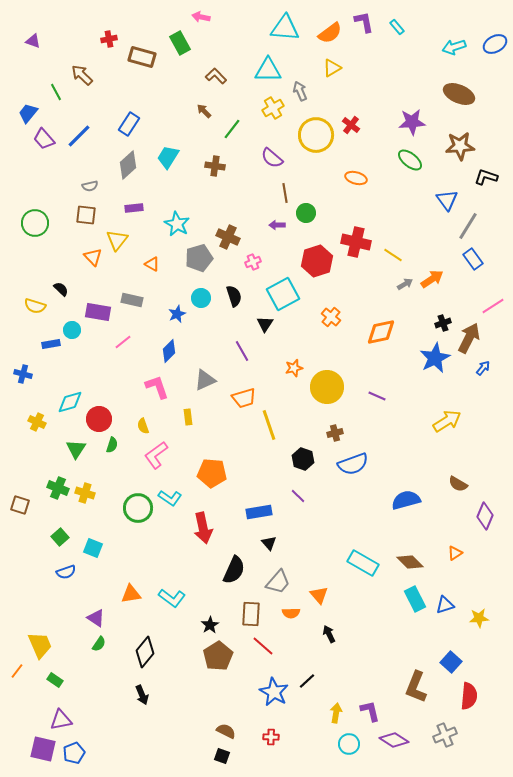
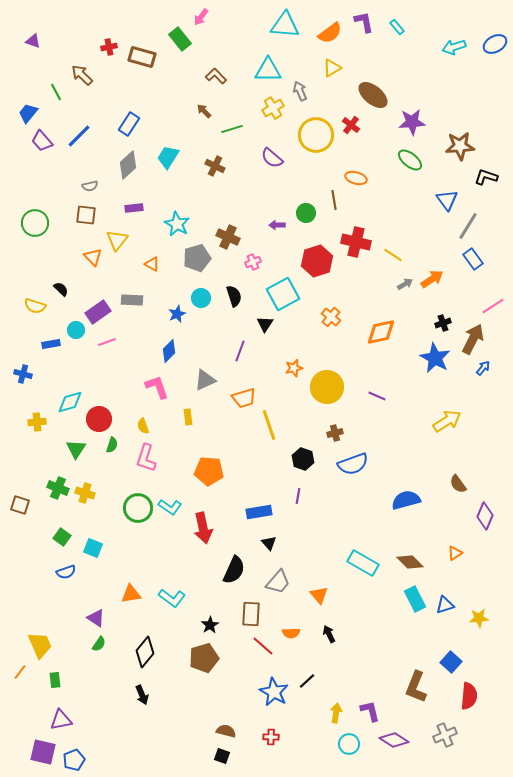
pink arrow at (201, 17): rotated 66 degrees counterclockwise
cyan triangle at (285, 28): moved 3 px up
red cross at (109, 39): moved 8 px down
green rectangle at (180, 43): moved 4 px up; rotated 10 degrees counterclockwise
brown ellipse at (459, 94): moved 86 px left, 1 px down; rotated 16 degrees clockwise
green line at (232, 129): rotated 35 degrees clockwise
purple trapezoid at (44, 139): moved 2 px left, 2 px down
brown cross at (215, 166): rotated 18 degrees clockwise
brown line at (285, 193): moved 49 px right, 7 px down
gray pentagon at (199, 258): moved 2 px left
gray rectangle at (132, 300): rotated 10 degrees counterclockwise
purple rectangle at (98, 312): rotated 45 degrees counterclockwise
cyan circle at (72, 330): moved 4 px right
brown arrow at (469, 338): moved 4 px right, 1 px down
pink line at (123, 342): moved 16 px left; rotated 18 degrees clockwise
purple line at (242, 351): moved 2 px left; rotated 50 degrees clockwise
blue star at (435, 358): rotated 16 degrees counterclockwise
yellow cross at (37, 422): rotated 30 degrees counterclockwise
pink L-shape at (156, 455): moved 10 px left, 3 px down; rotated 36 degrees counterclockwise
orange pentagon at (212, 473): moved 3 px left, 2 px up
brown semicircle at (458, 484): rotated 24 degrees clockwise
purple line at (298, 496): rotated 56 degrees clockwise
cyan L-shape at (170, 498): moved 9 px down
green square at (60, 537): moved 2 px right; rotated 12 degrees counterclockwise
orange semicircle at (291, 613): moved 20 px down
brown pentagon at (218, 656): moved 14 px left, 2 px down; rotated 16 degrees clockwise
orange line at (17, 671): moved 3 px right, 1 px down
green rectangle at (55, 680): rotated 49 degrees clockwise
brown semicircle at (226, 731): rotated 12 degrees counterclockwise
purple square at (43, 749): moved 3 px down
blue pentagon at (74, 753): moved 7 px down
